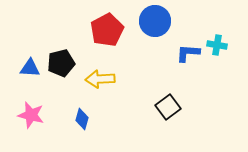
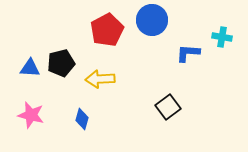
blue circle: moved 3 px left, 1 px up
cyan cross: moved 5 px right, 8 px up
